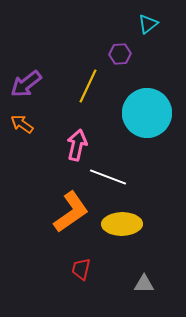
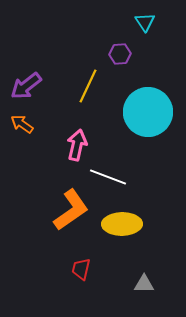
cyan triangle: moved 3 px left, 2 px up; rotated 25 degrees counterclockwise
purple arrow: moved 2 px down
cyan circle: moved 1 px right, 1 px up
orange L-shape: moved 2 px up
